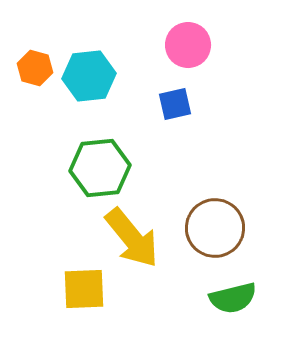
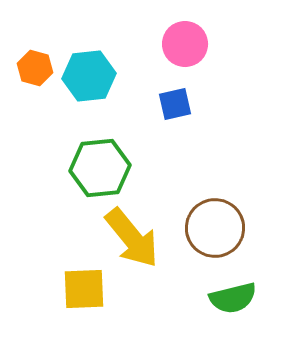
pink circle: moved 3 px left, 1 px up
